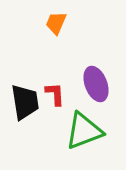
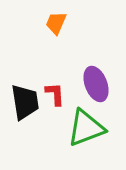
green triangle: moved 2 px right, 3 px up
